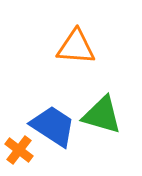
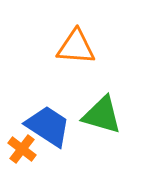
blue trapezoid: moved 5 px left
orange cross: moved 3 px right, 1 px up
